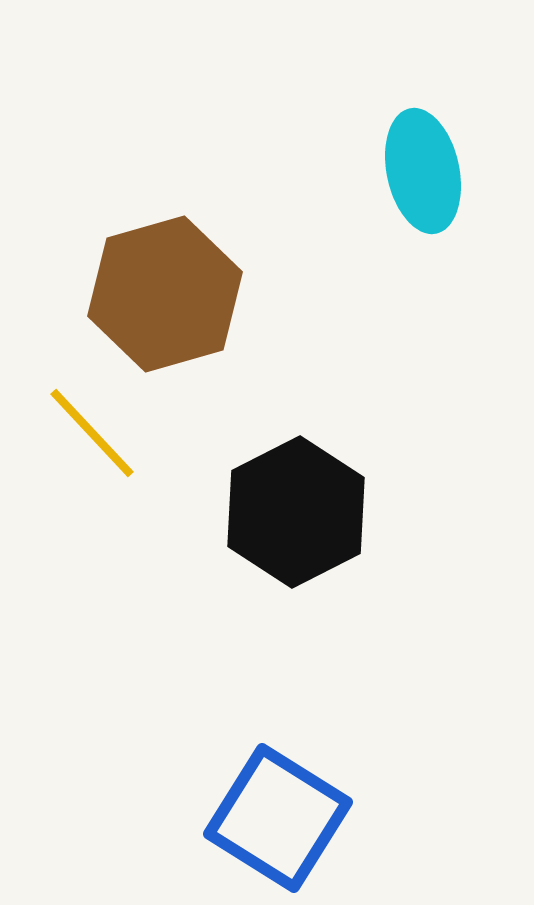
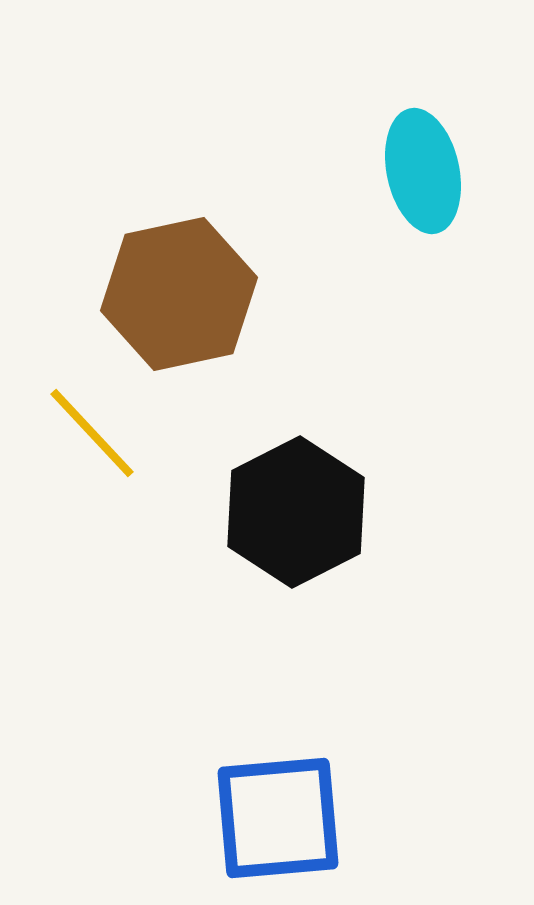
brown hexagon: moved 14 px right; rotated 4 degrees clockwise
blue square: rotated 37 degrees counterclockwise
